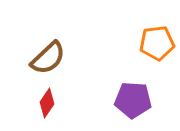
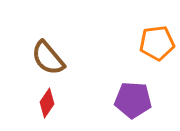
brown semicircle: rotated 93 degrees clockwise
